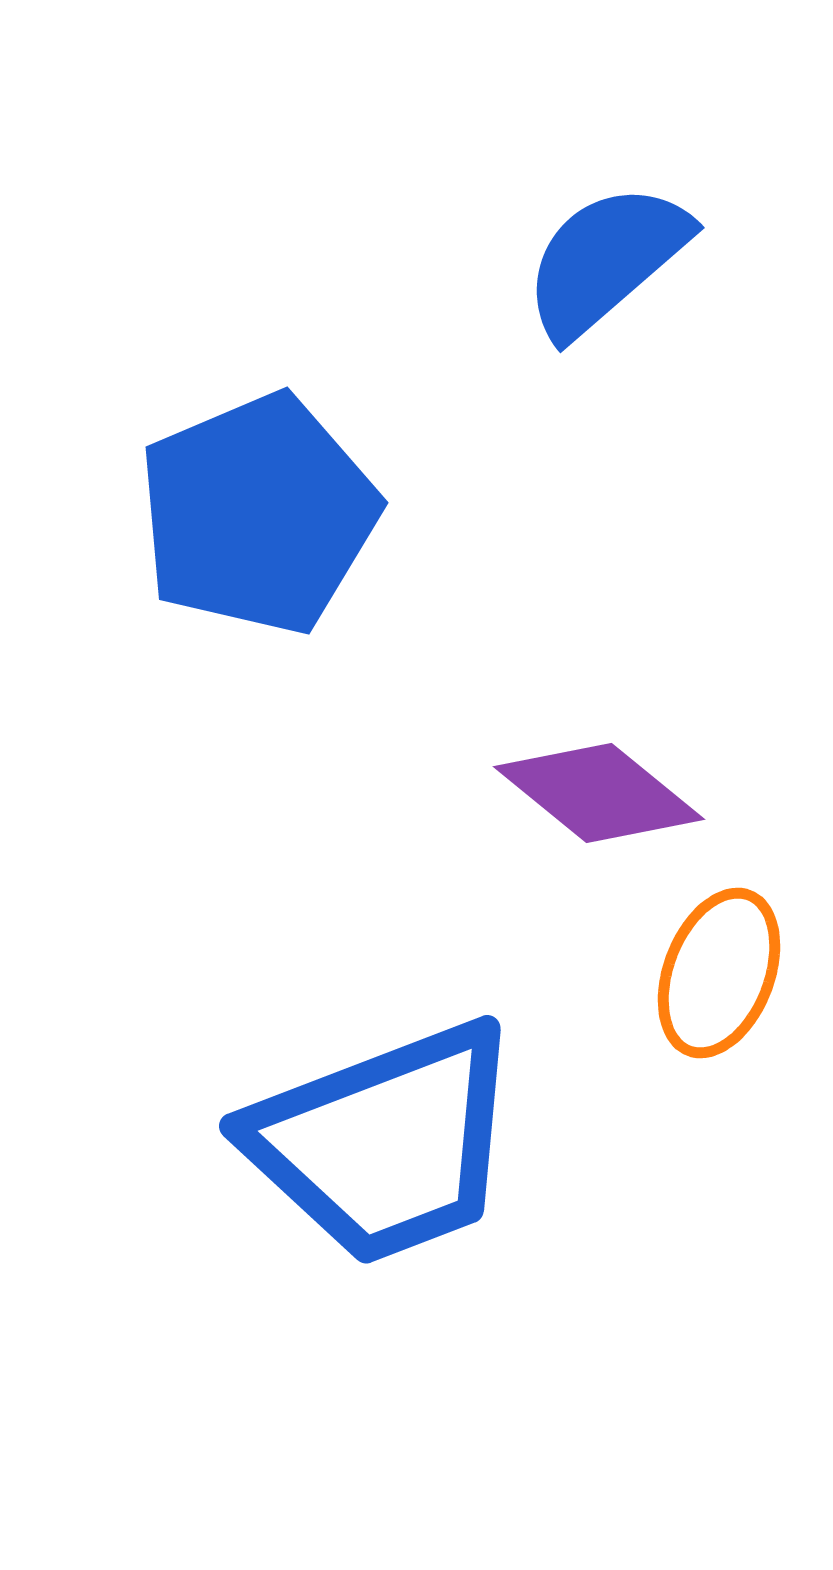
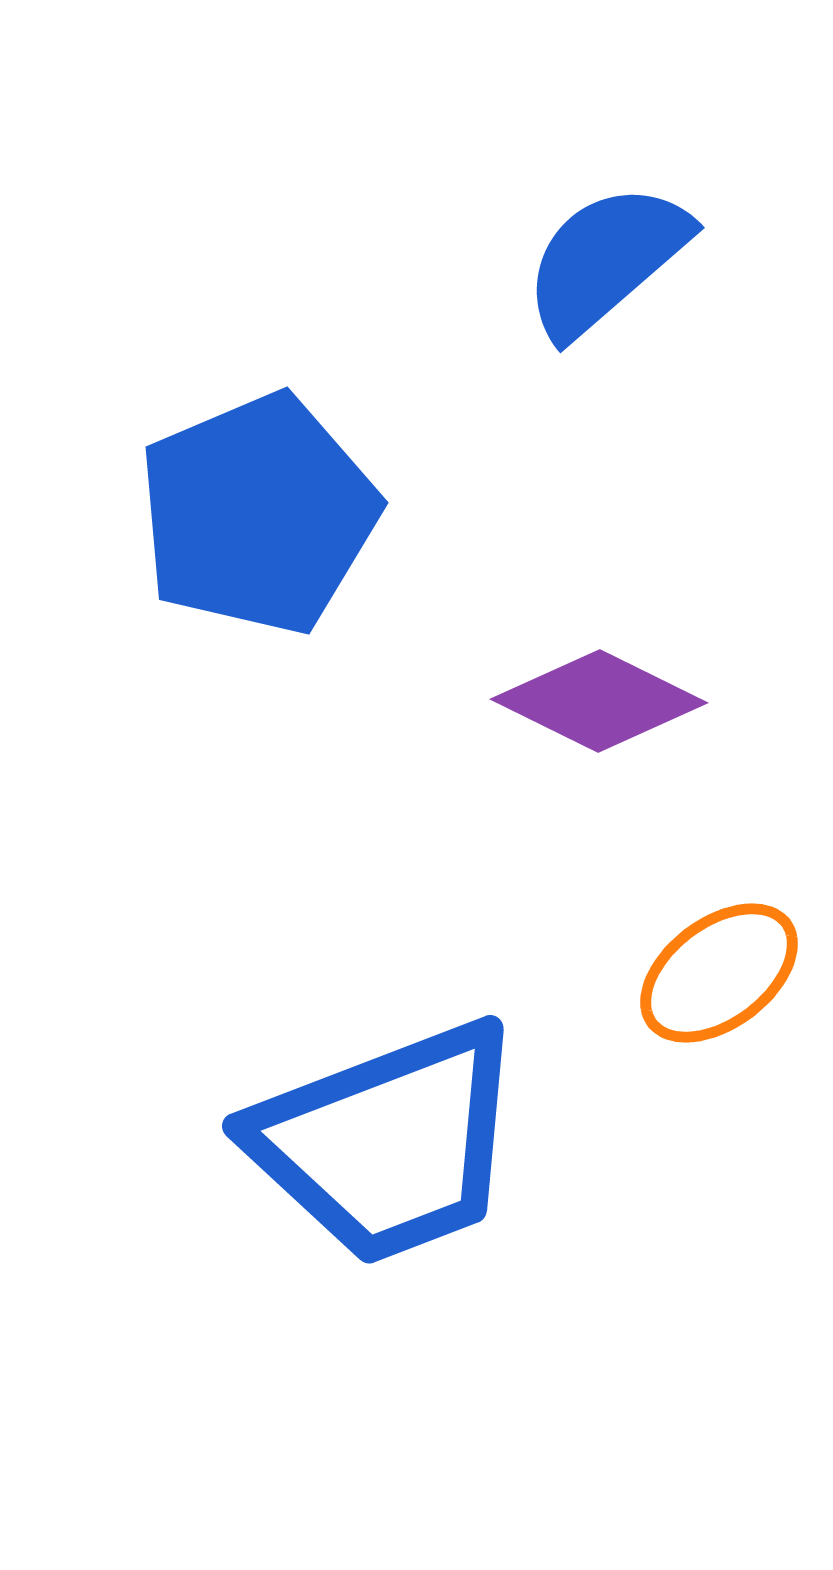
purple diamond: moved 92 px up; rotated 13 degrees counterclockwise
orange ellipse: rotated 32 degrees clockwise
blue trapezoid: moved 3 px right
